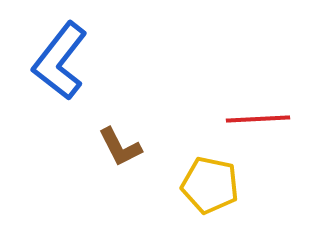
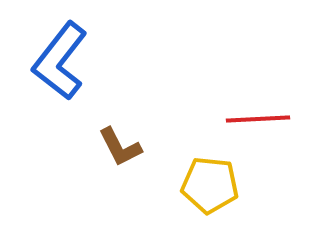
yellow pentagon: rotated 6 degrees counterclockwise
